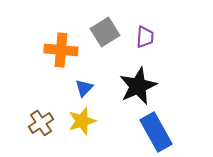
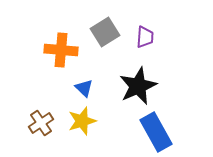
blue triangle: rotated 30 degrees counterclockwise
